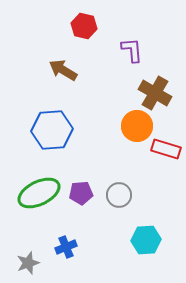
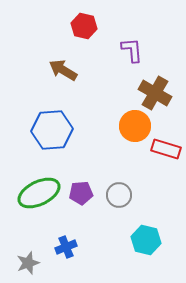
orange circle: moved 2 px left
cyan hexagon: rotated 16 degrees clockwise
